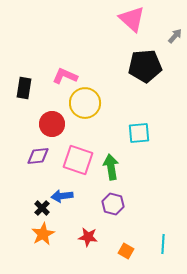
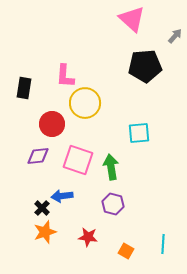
pink L-shape: rotated 110 degrees counterclockwise
orange star: moved 2 px right, 2 px up; rotated 10 degrees clockwise
